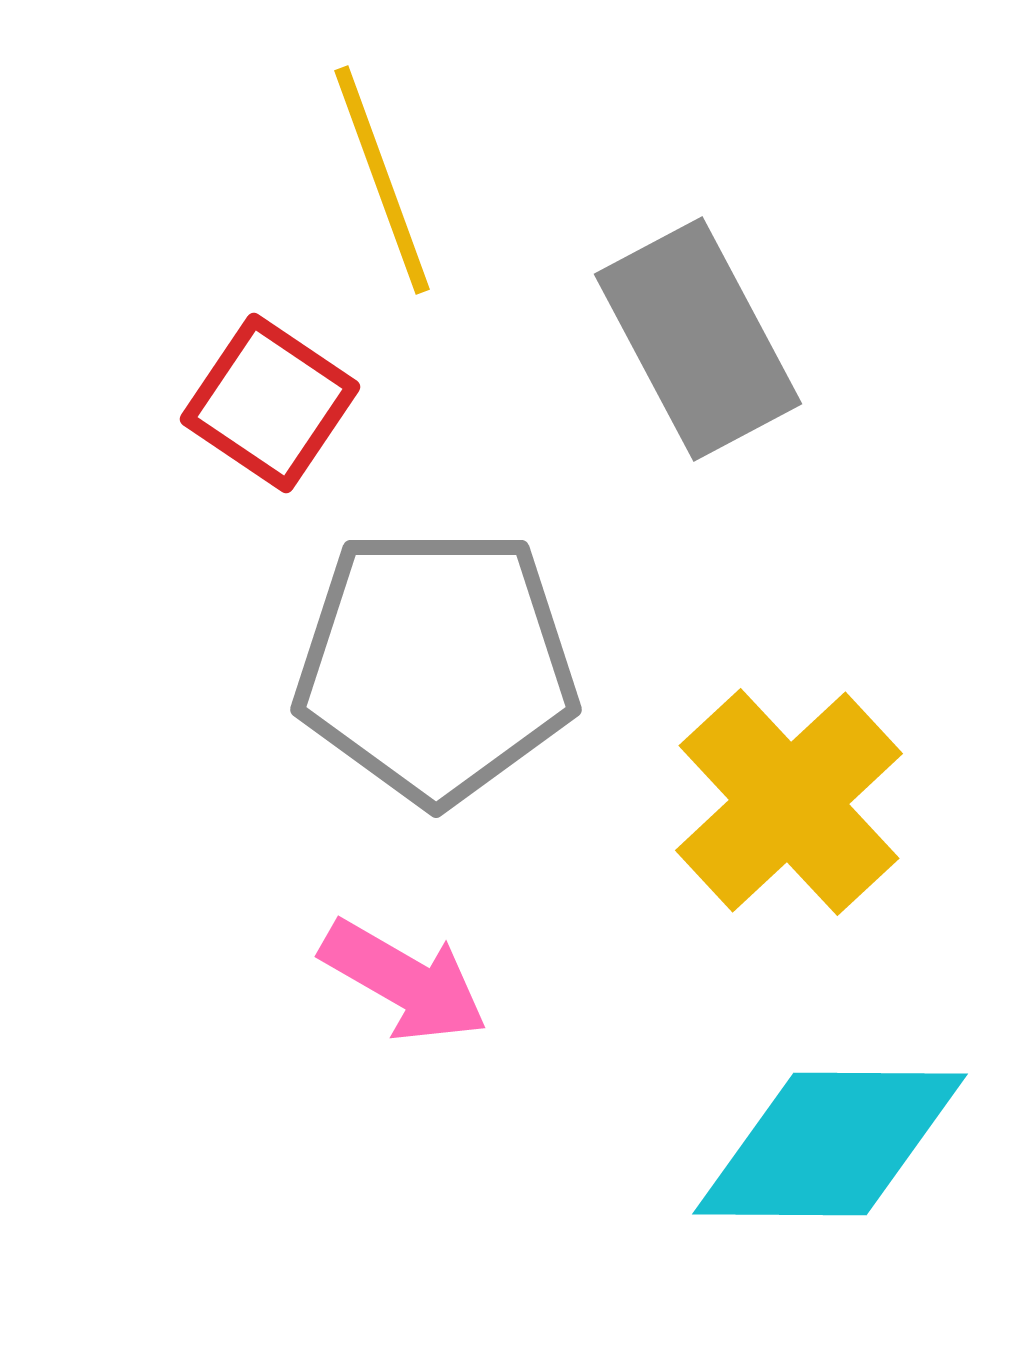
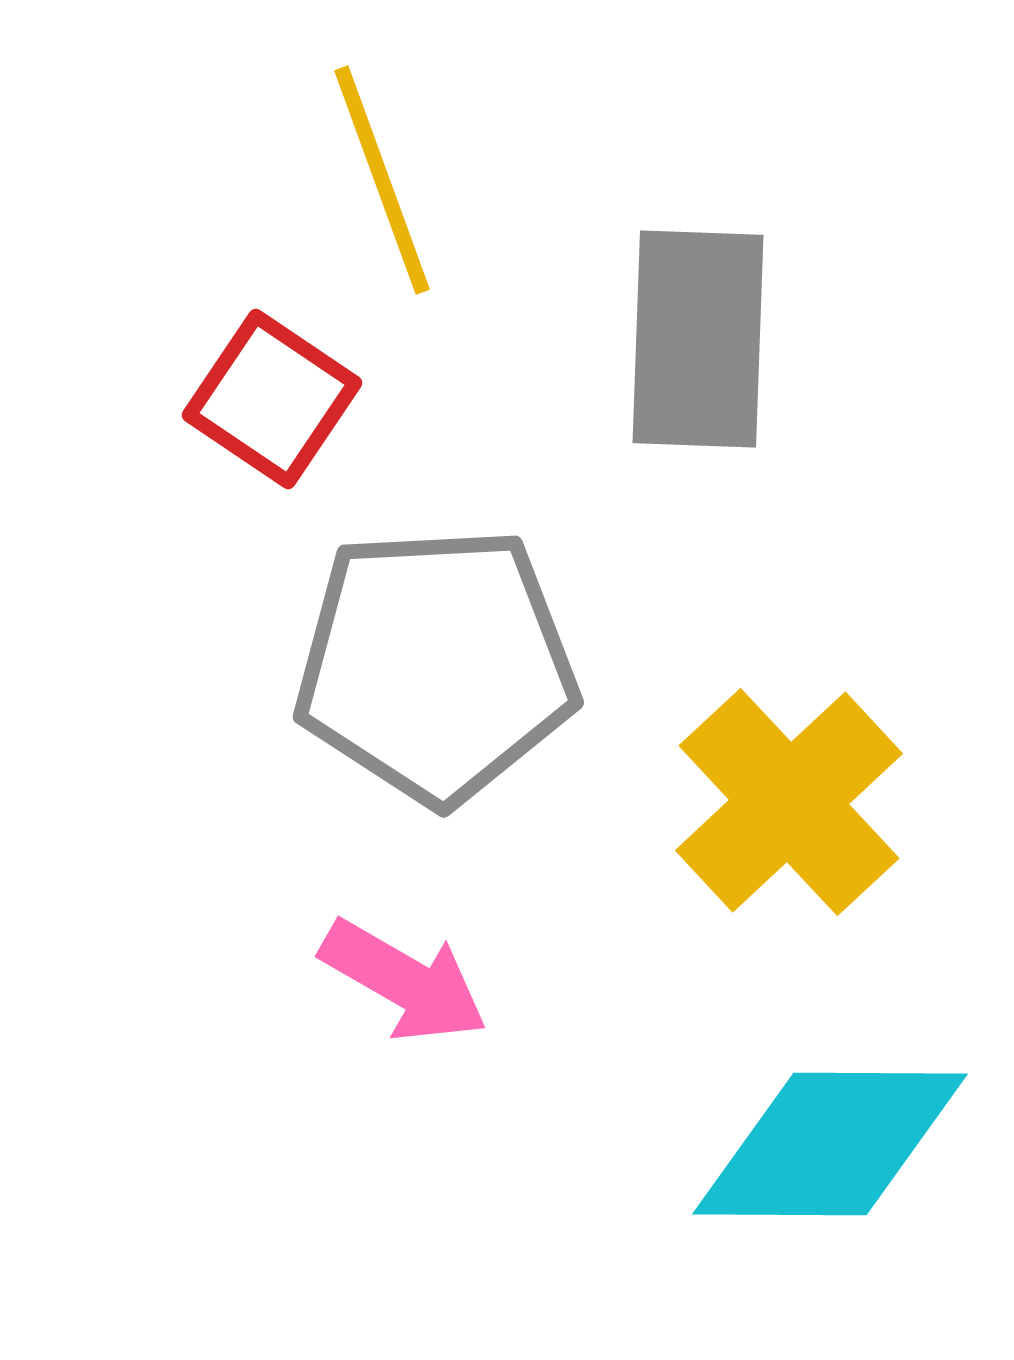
gray rectangle: rotated 30 degrees clockwise
red square: moved 2 px right, 4 px up
gray pentagon: rotated 3 degrees counterclockwise
